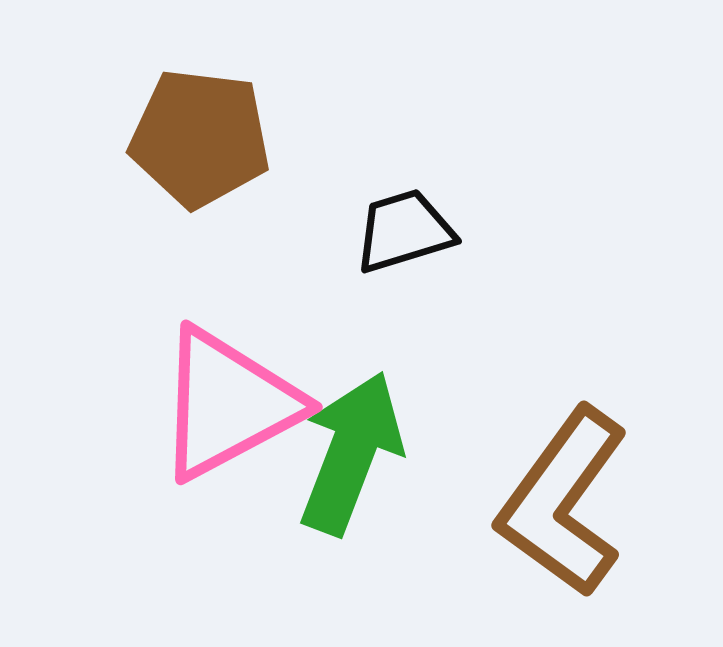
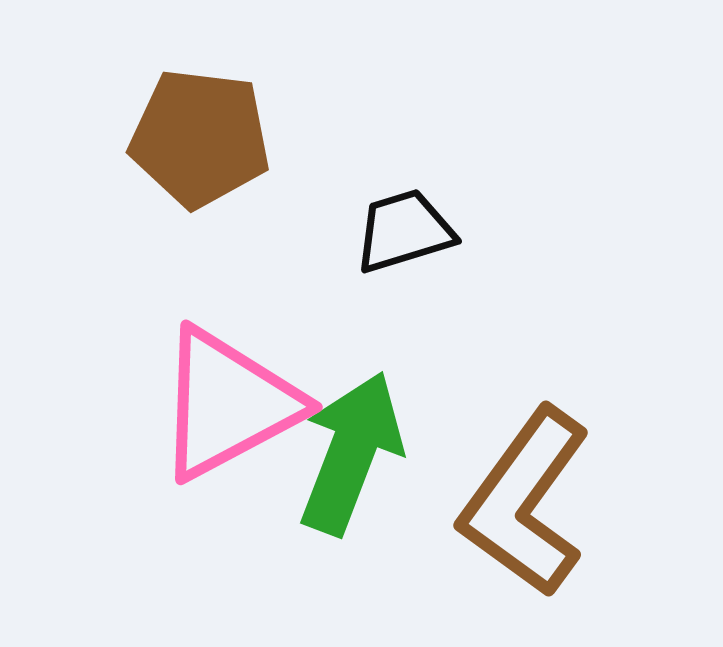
brown L-shape: moved 38 px left
